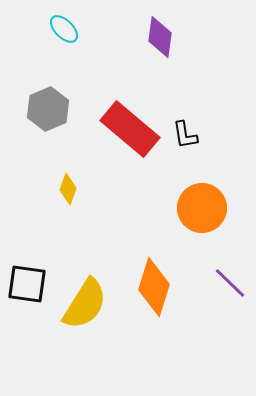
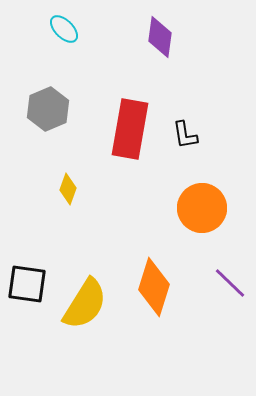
red rectangle: rotated 60 degrees clockwise
